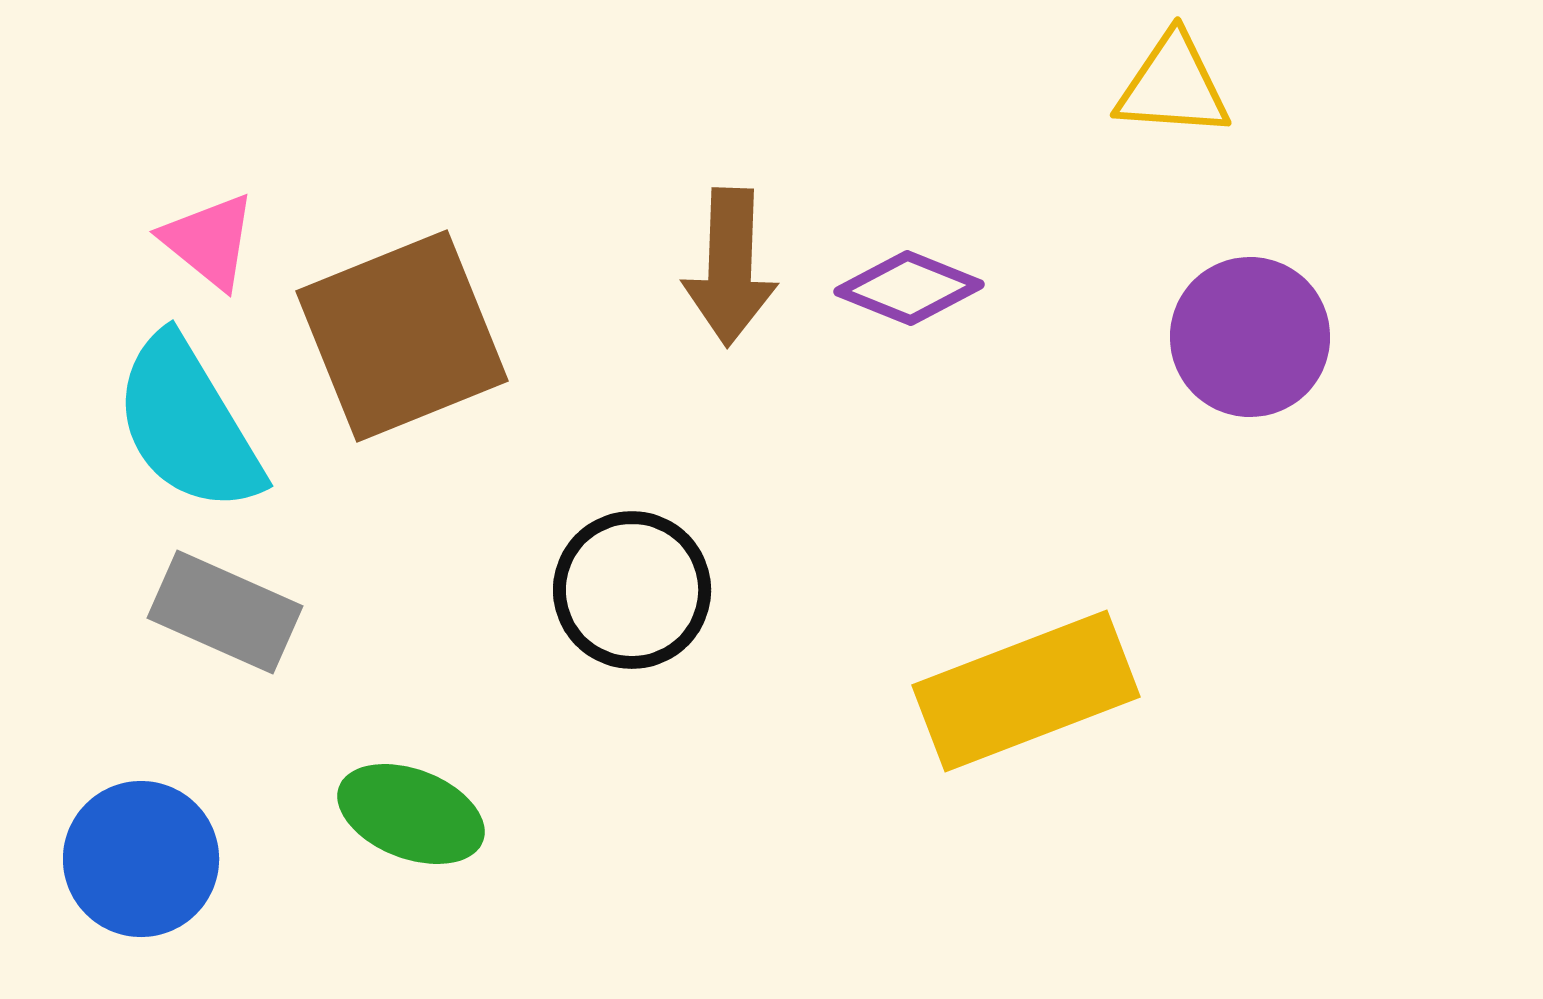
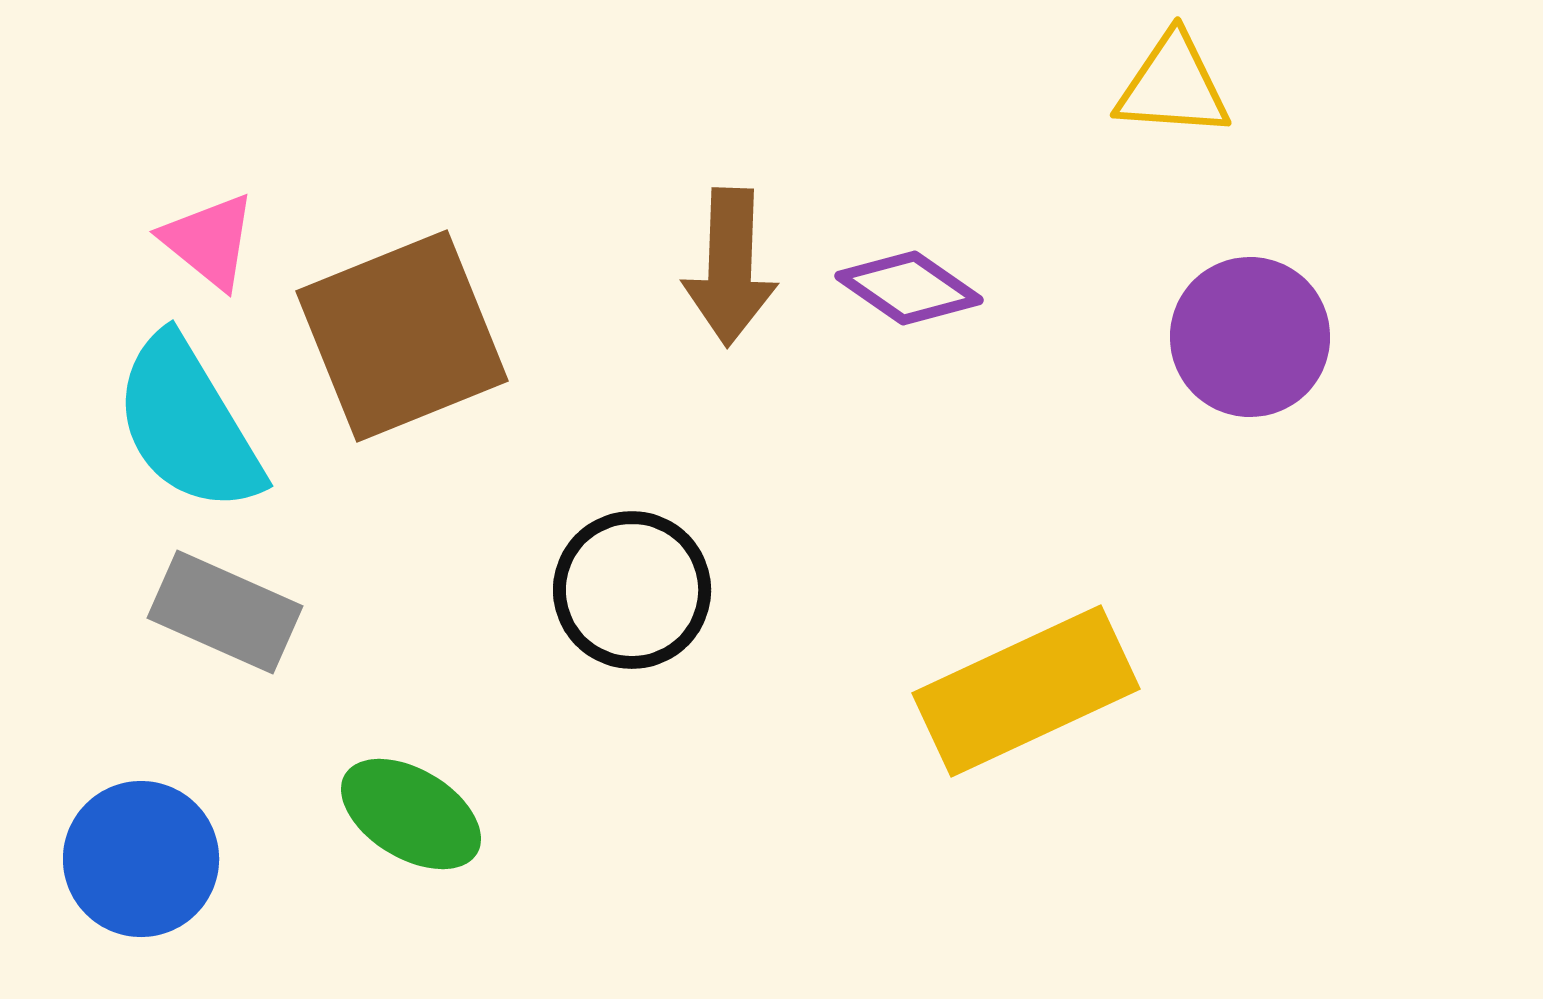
purple diamond: rotated 13 degrees clockwise
yellow rectangle: rotated 4 degrees counterclockwise
green ellipse: rotated 10 degrees clockwise
